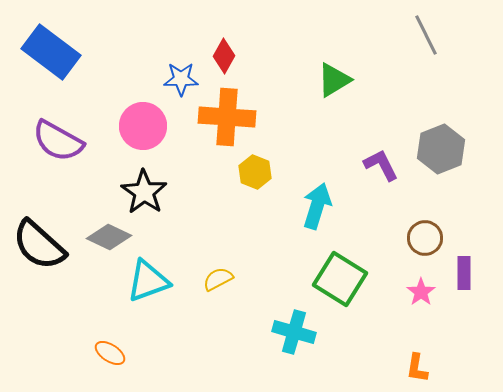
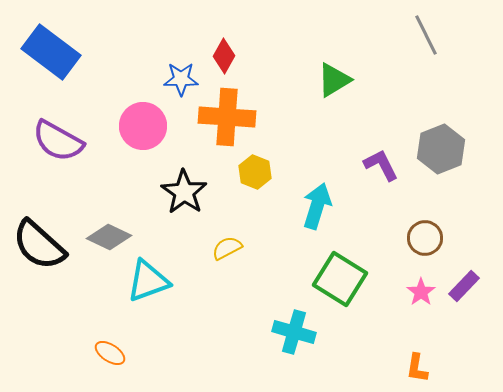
black star: moved 40 px right
purple rectangle: moved 13 px down; rotated 44 degrees clockwise
yellow semicircle: moved 9 px right, 31 px up
